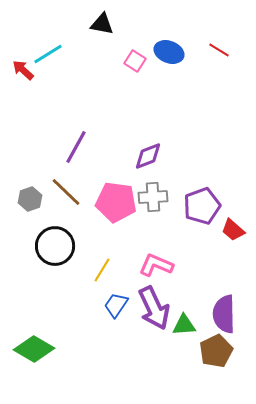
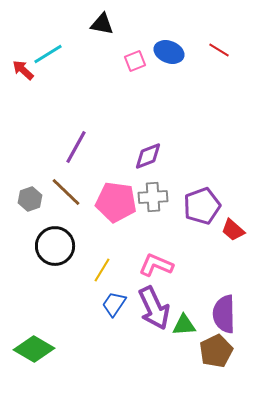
pink square: rotated 35 degrees clockwise
blue trapezoid: moved 2 px left, 1 px up
